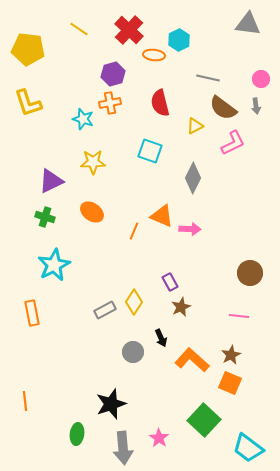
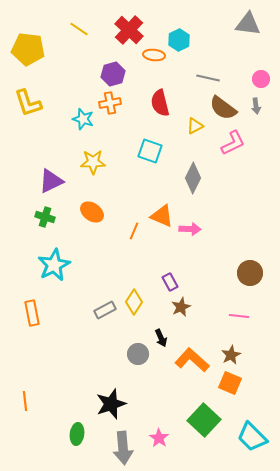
gray circle at (133, 352): moved 5 px right, 2 px down
cyan trapezoid at (248, 448): moved 4 px right, 11 px up; rotated 8 degrees clockwise
